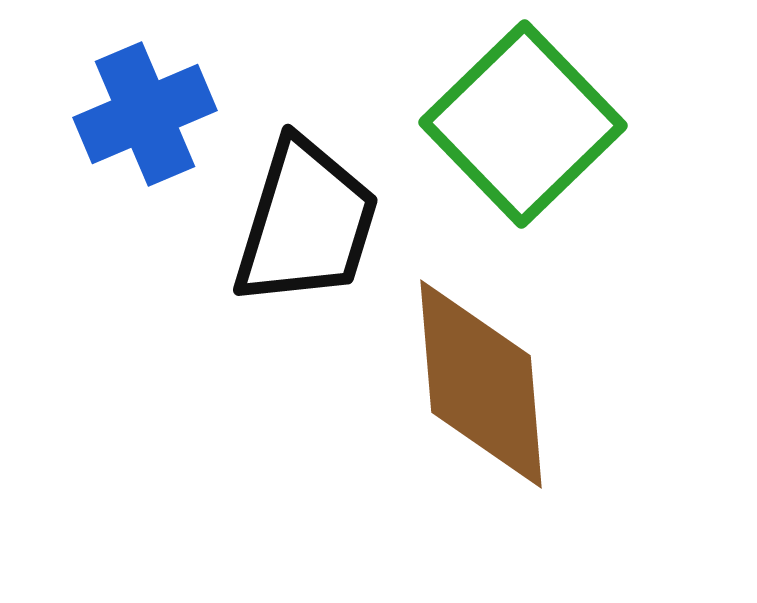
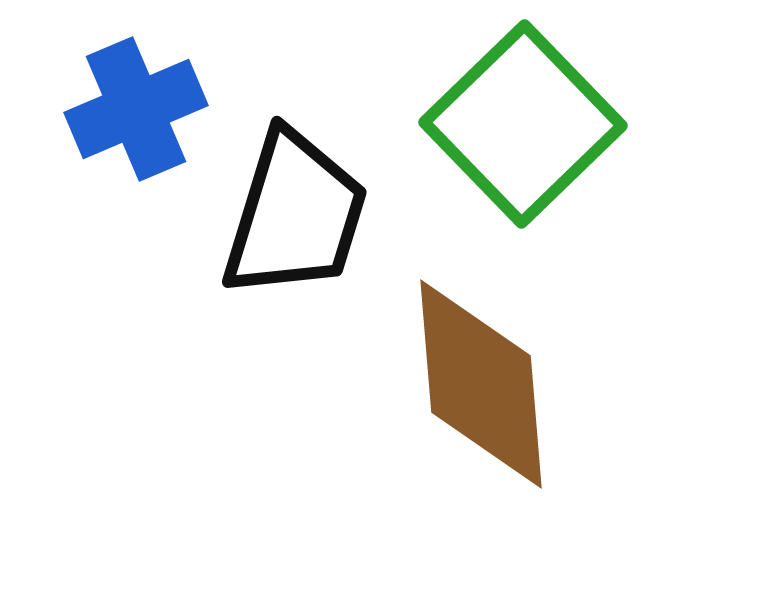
blue cross: moved 9 px left, 5 px up
black trapezoid: moved 11 px left, 8 px up
